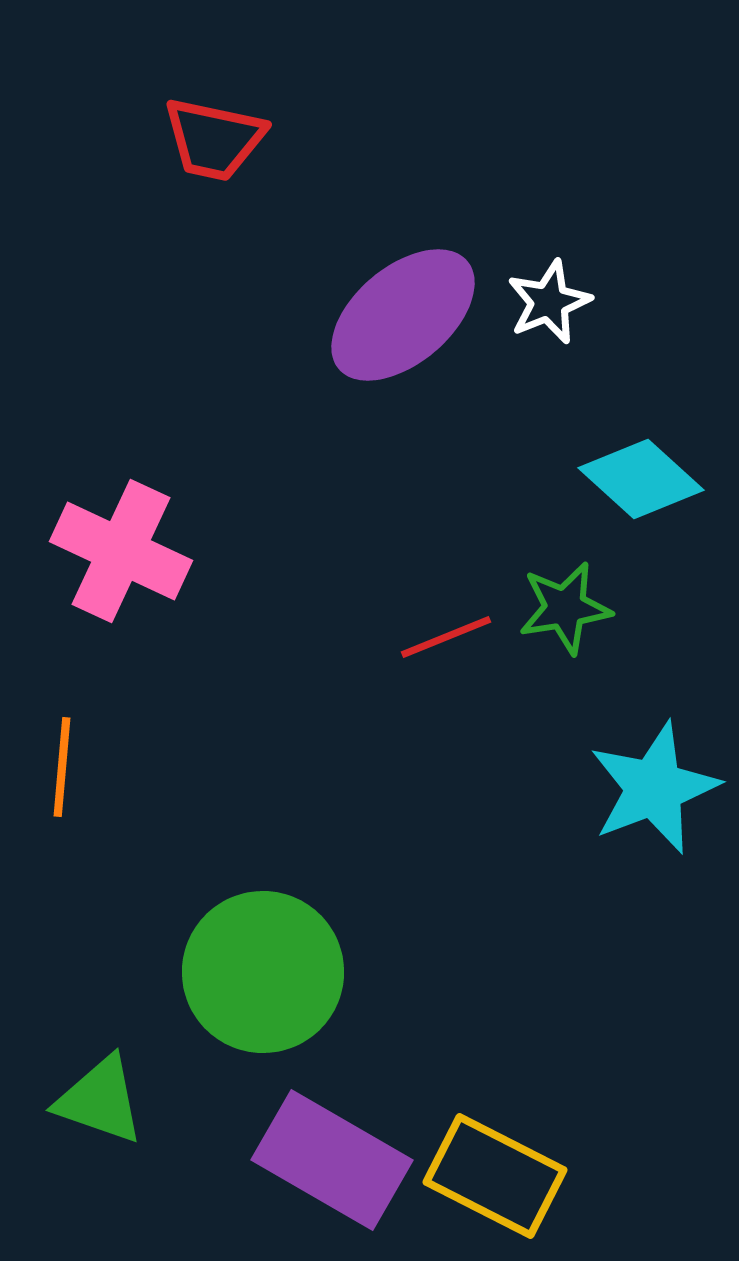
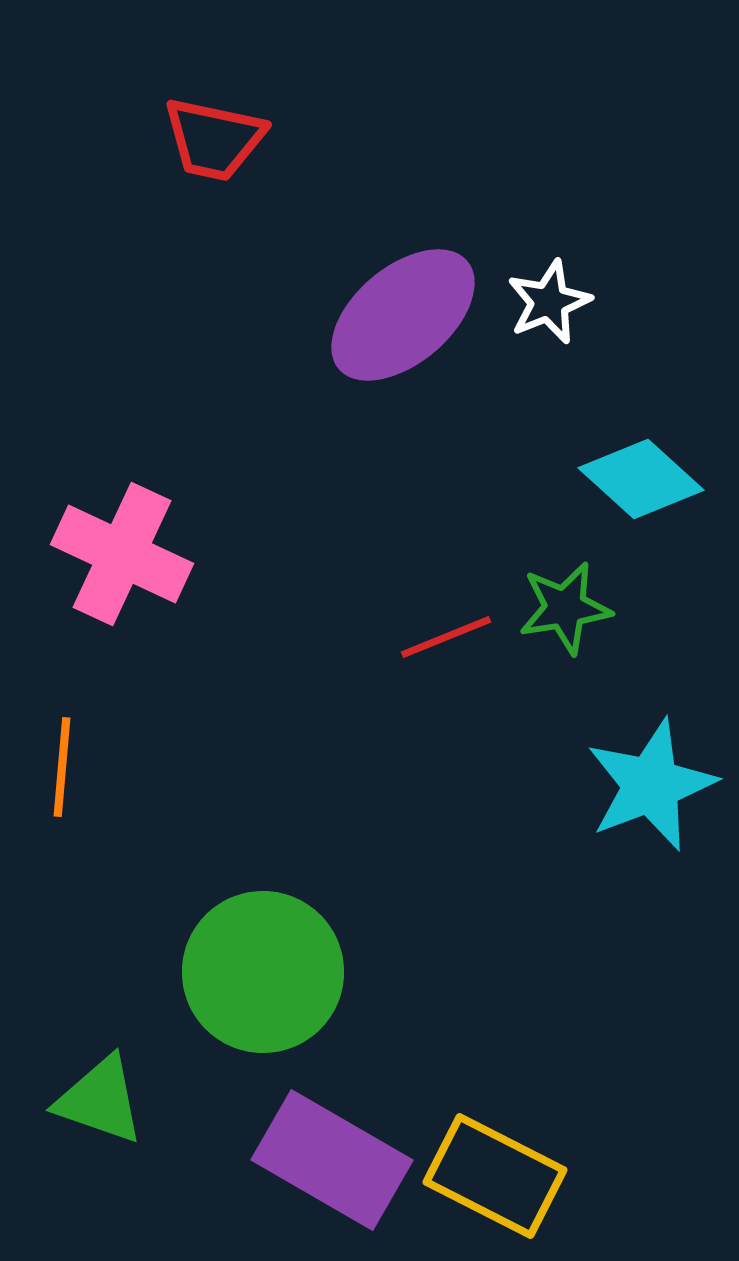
pink cross: moved 1 px right, 3 px down
cyan star: moved 3 px left, 3 px up
